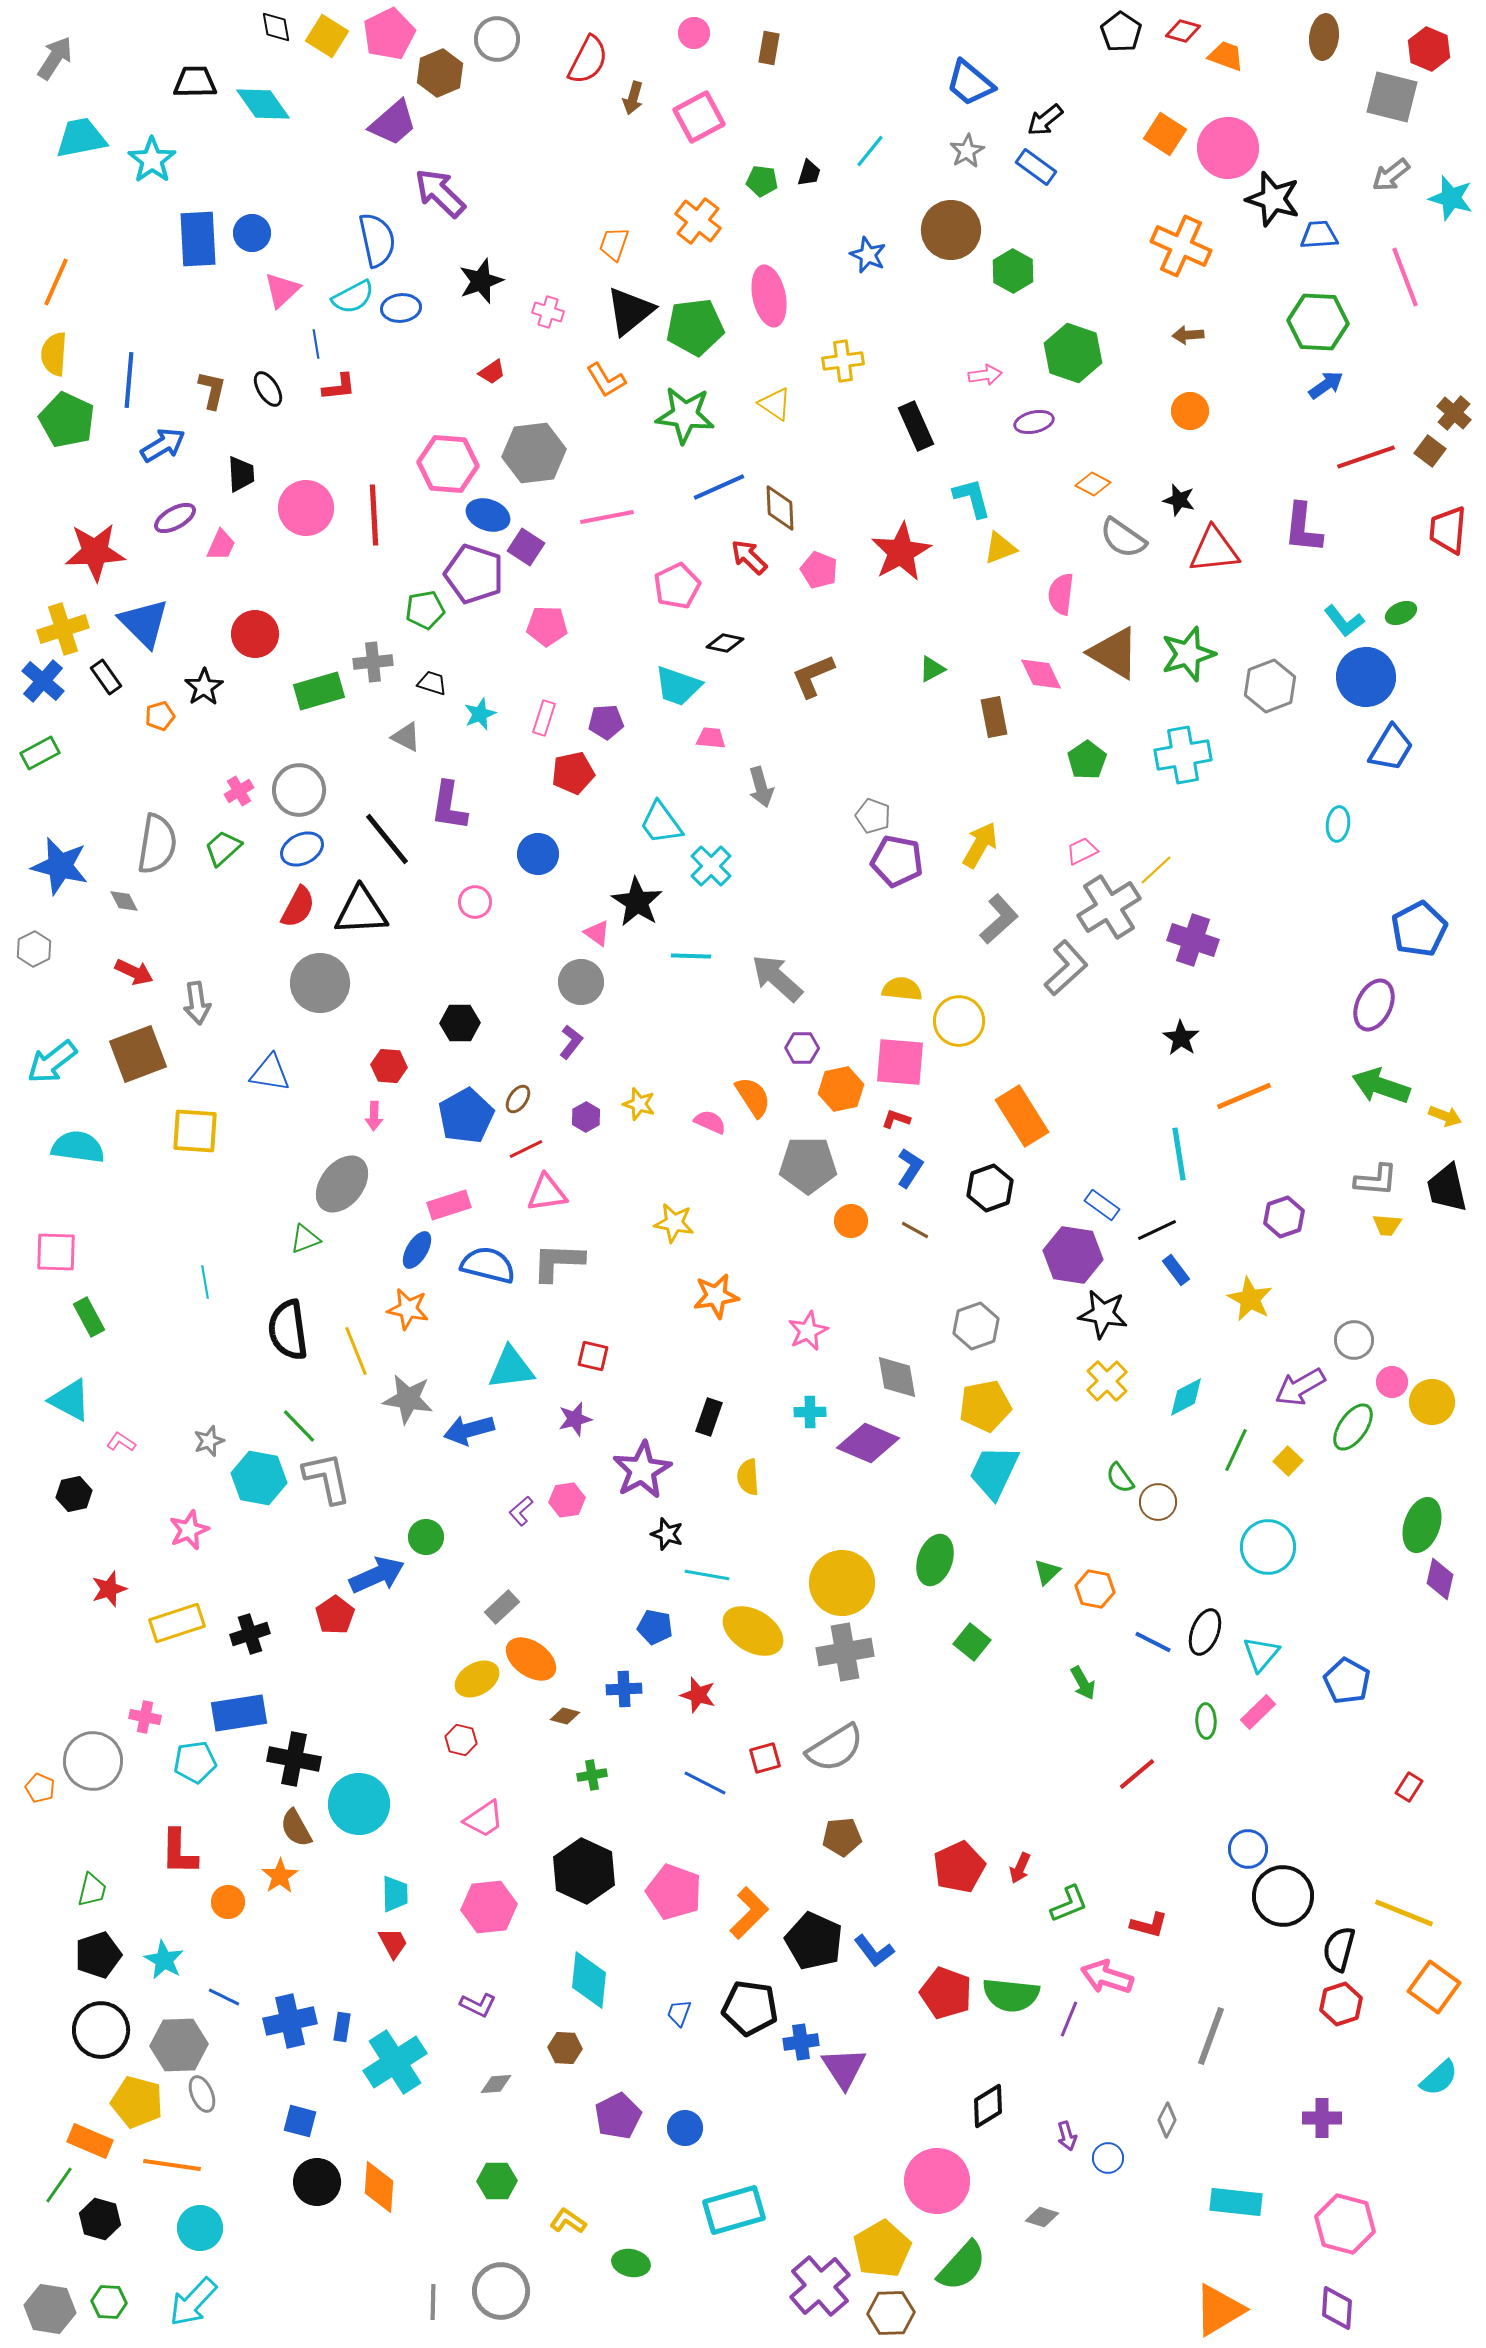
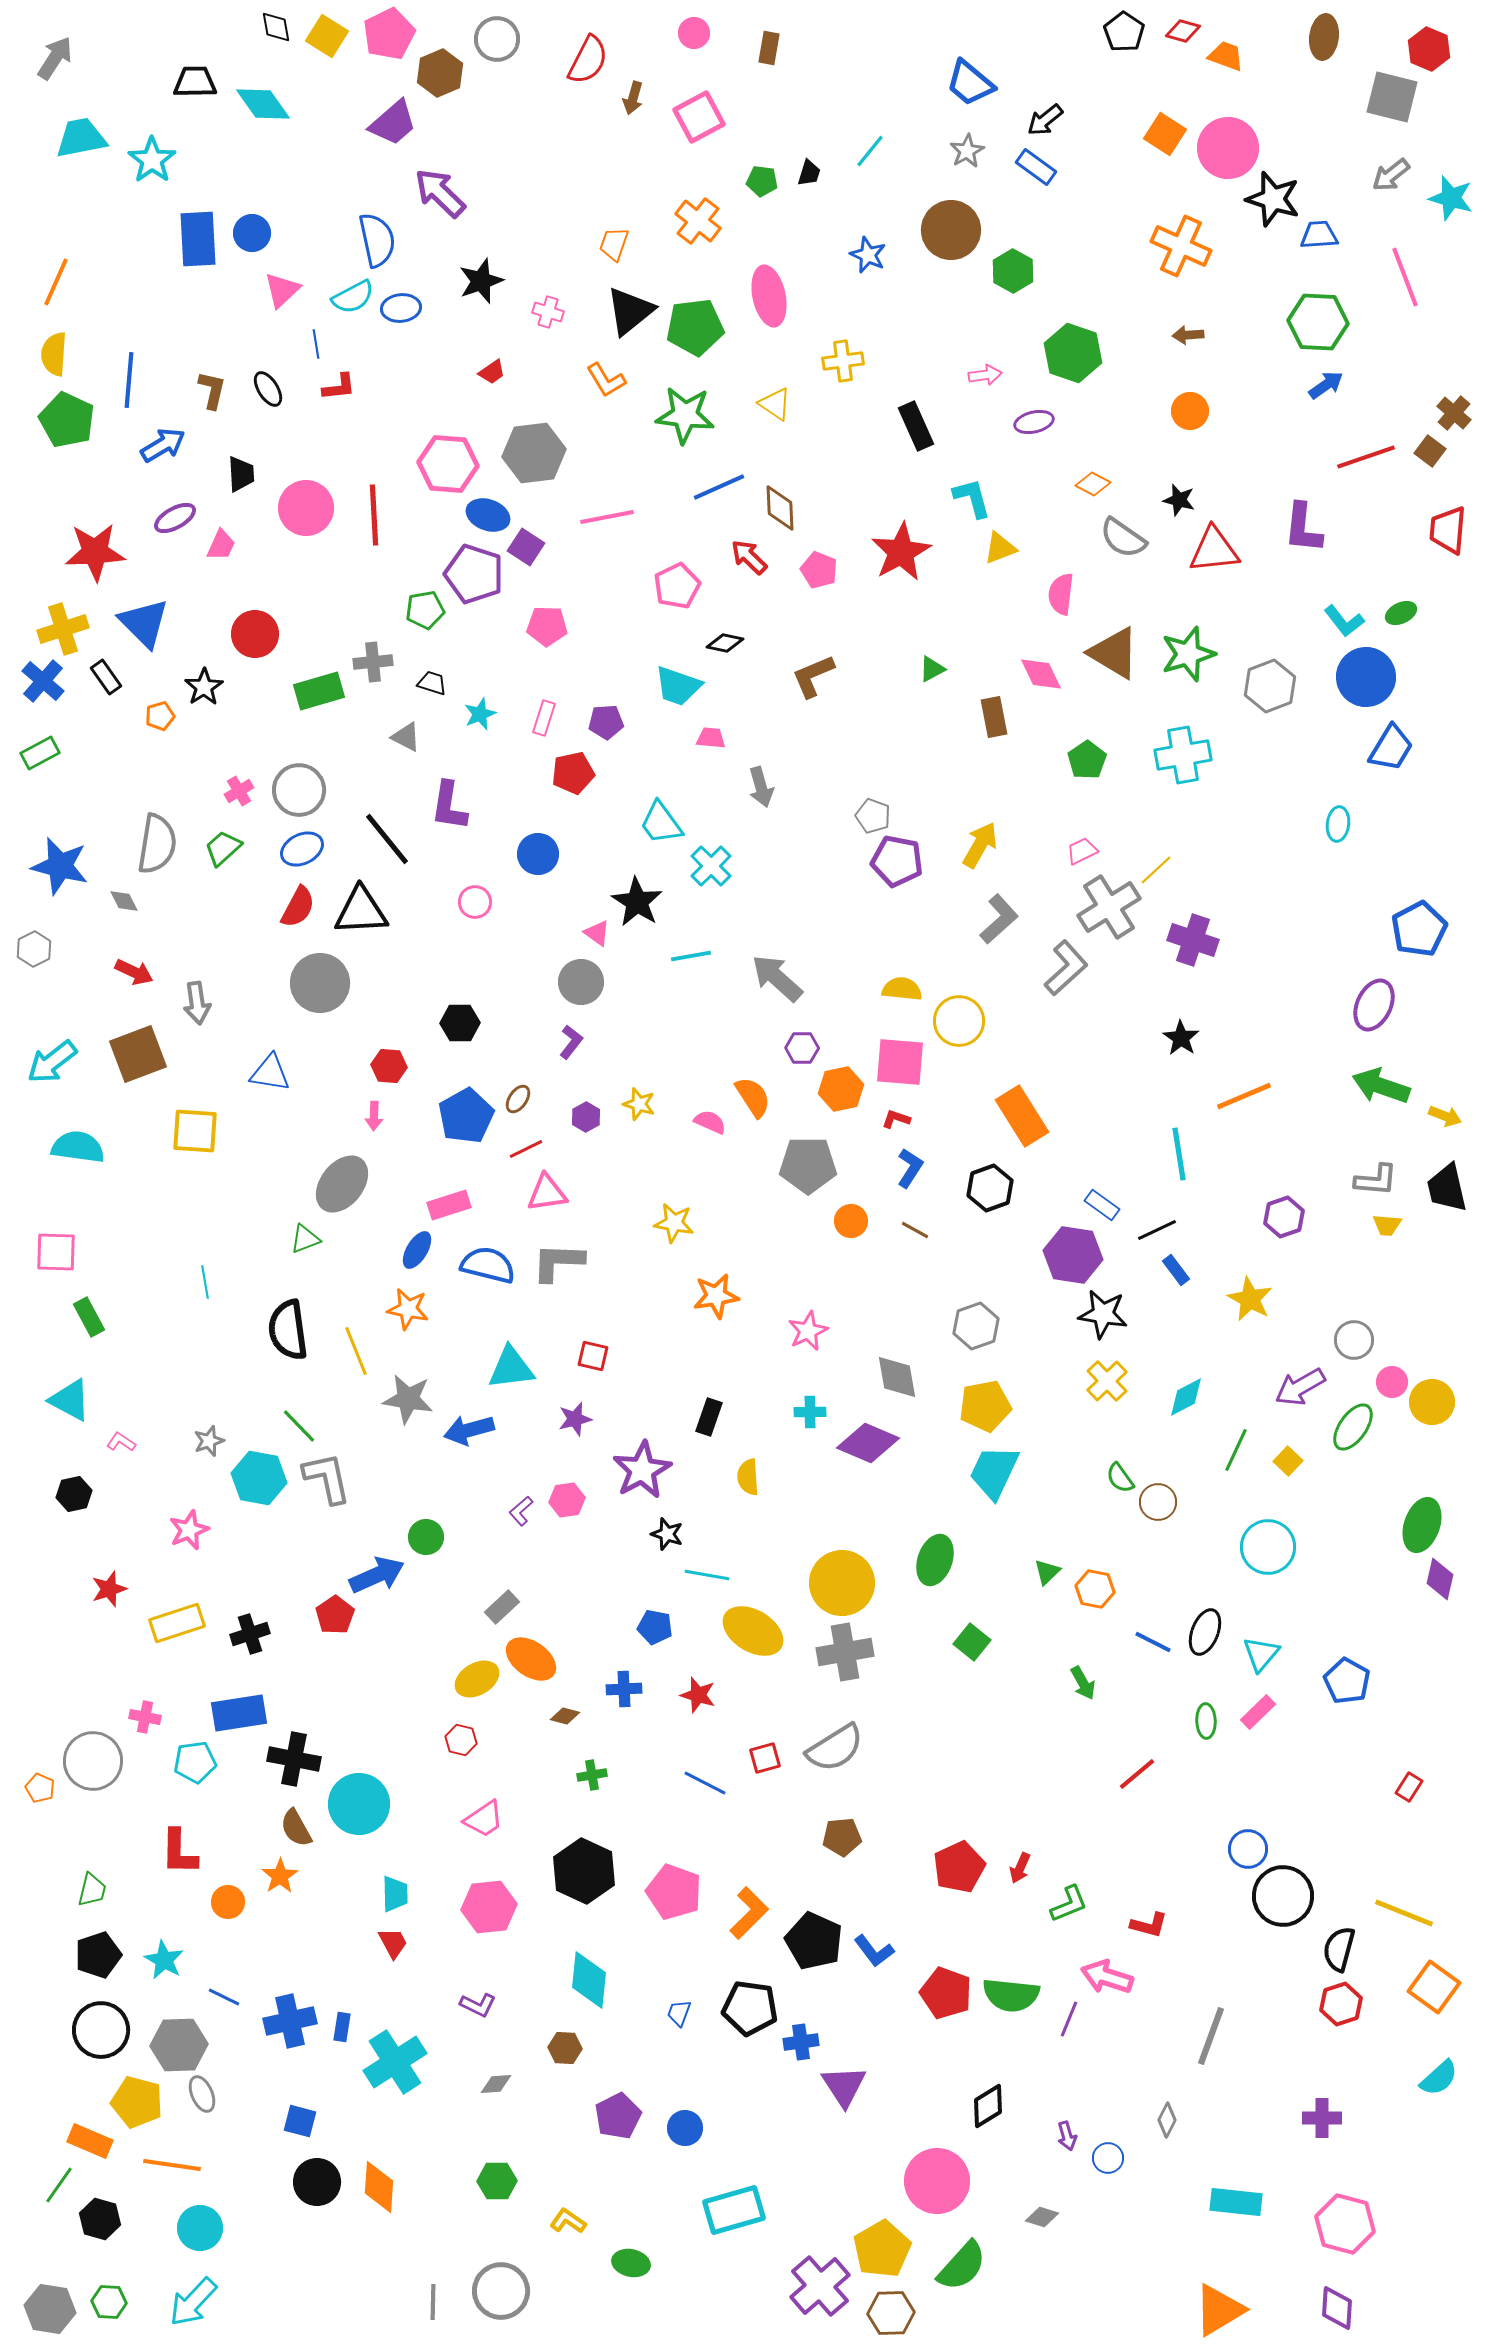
black pentagon at (1121, 32): moved 3 px right
cyan line at (691, 956): rotated 12 degrees counterclockwise
purple triangle at (844, 2068): moved 18 px down
